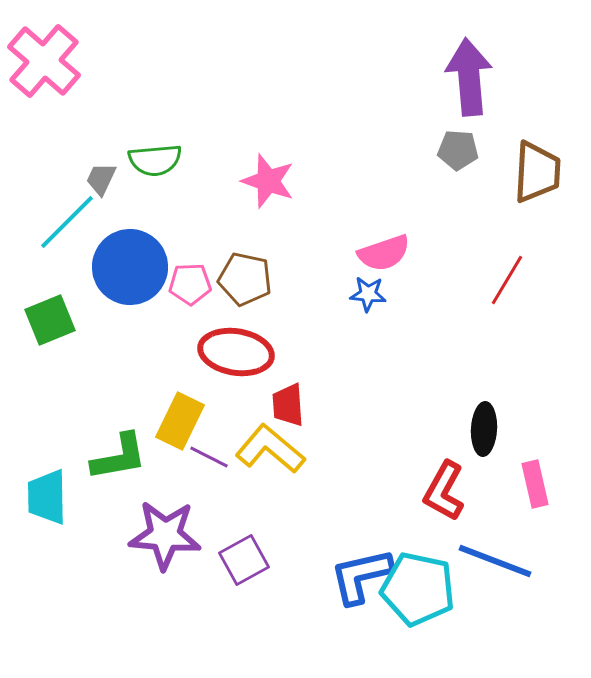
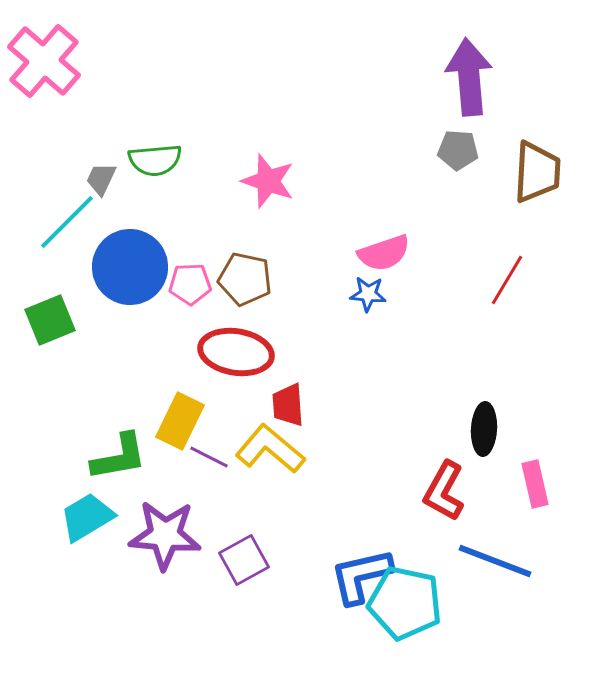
cyan trapezoid: moved 40 px right, 20 px down; rotated 60 degrees clockwise
cyan pentagon: moved 13 px left, 14 px down
